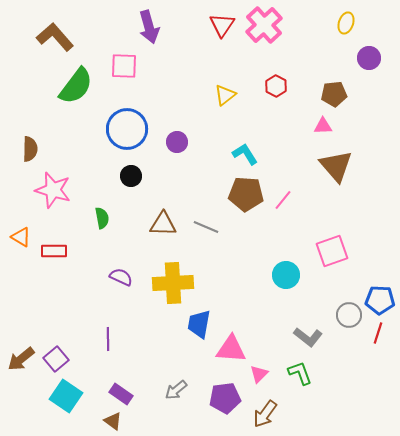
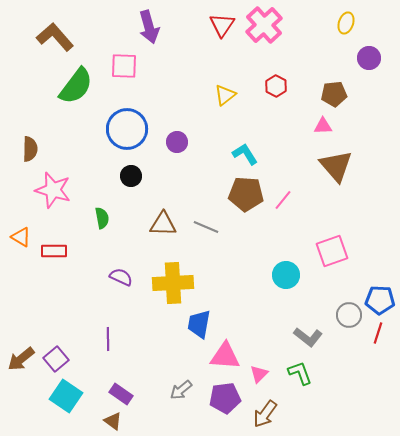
pink triangle at (231, 349): moved 6 px left, 7 px down
gray arrow at (176, 390): moved 5 px right
